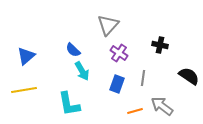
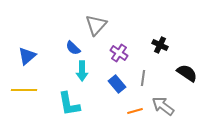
gray triangle: moved 12 px left
black cross: rotated 14 degrees clockwise
blue semicircle: moved 2 px up
blue triangle: moved 1 px right
cyan arrow: rotated 30 degrees clockwise
black semicircle: moved 2 px left, 3 px up
blue rectangle: rotated 60 degrees counterclockwise
yellow line: rotated 10 degrees clockwise
gray arrow: moved 1 px right
